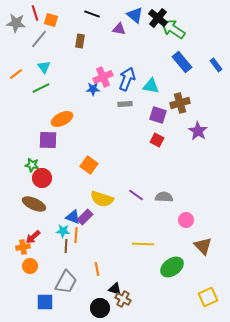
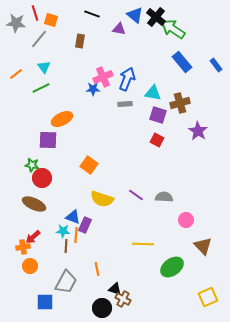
black cross at (158, 18): moved 2 px left, 1 px up
cyan triangle at (151, 86): moved 2 px right, 7 px down
purple rectangle at (85, 217): moved 8 px down; rotated 21 degrees counterclockwise
black circle at (100, 308): moved 2 px right
